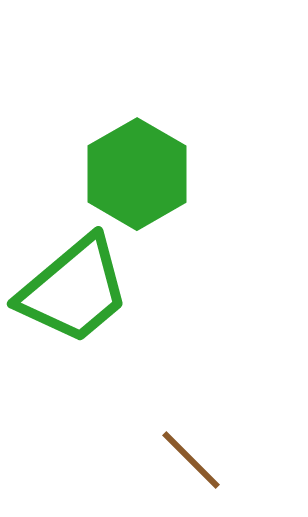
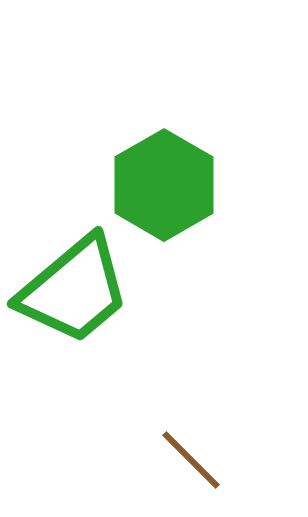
green hexagon: moved 27 px right, 11 px down
